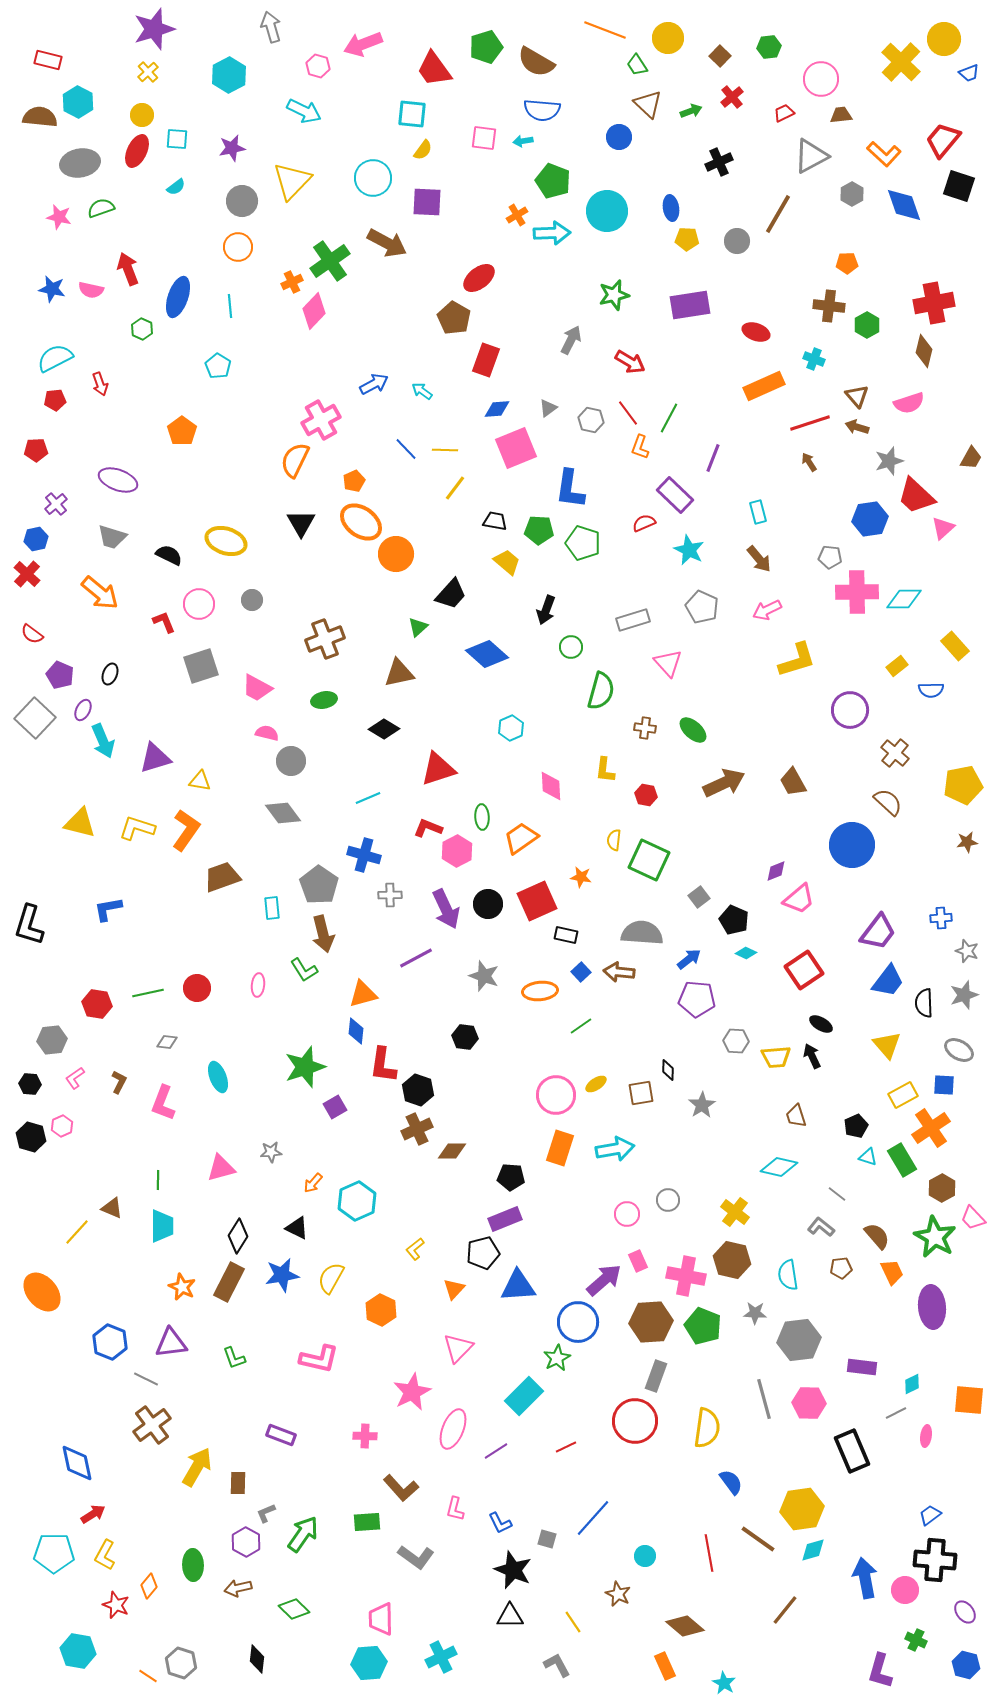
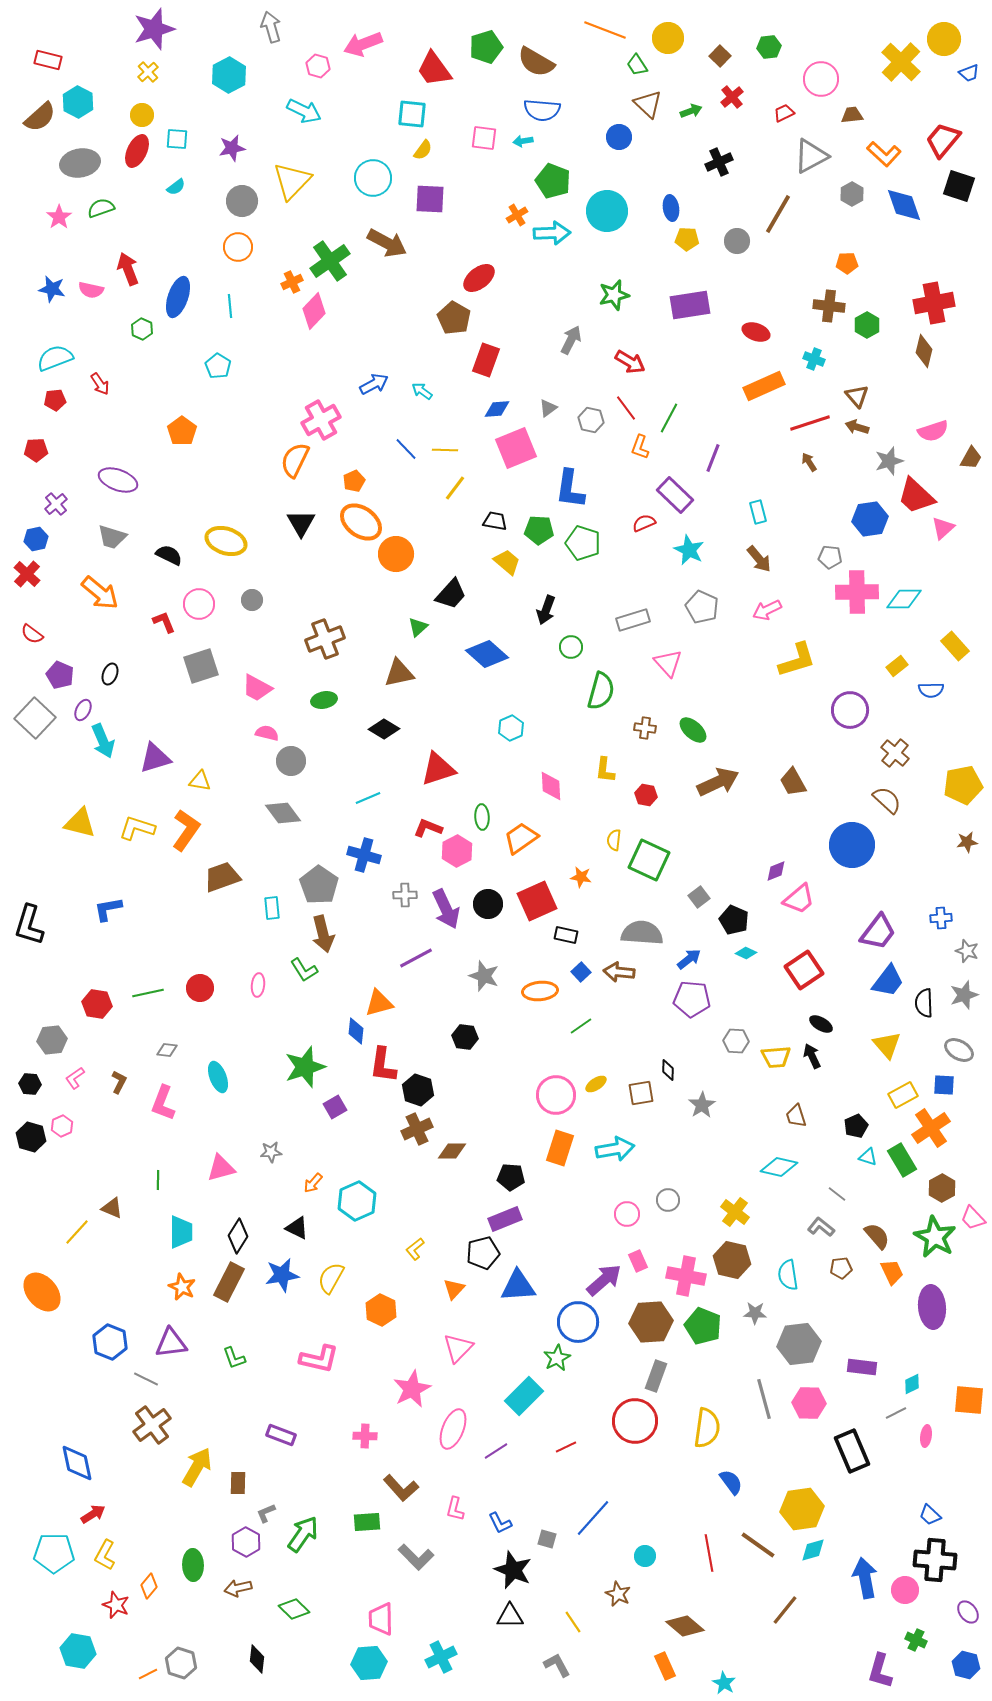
brown trapezoid at (841, 115): moved 11 px right
brown semicircle at (40, 117): rotated 132 degrees clockwise
purple square at (427, 202): moved 3 px right, 3 px up
pink star at (59, 217): rotated 25 degrees clockwise
cyan semicircle at (55, 358): rotated 6 degrees clockwise
red arrow at (100, 384): rotated 15 degrees counterclockwise
pink semicircle at (909, 403): moved 24 px right, 28 px down
red line at (628, 413): moved 2 px left, 5 px up
brown arrow at (724, 783): moved 6 px left, 1 px up
brown semicircle at (888, 802): moved 1 px left, 2 px up
gray cross at (390, 895): moved 15 px right
red circle at (197, 988): moved 3 px right
orange triangle at (363, 994): moved 16 px right, 9 px down
purple pentagon at (697, 999): moved 5 px left
gray diamond at (167, 1042): moved 8 px down
cyan trapezoid at (162, 1226): moved 19 px right, 6 px down
gray hexagon at (799, 1340): moved 4 px down
pink star at (412, 1392): moved 3 px up
blue trapezoid at (930, 1515): rotated 100 degrees counterclockwise
brown line at (758, 1539): moved 6 px down
gray L-shape at (416, 1557): rotated 9 degrees clockwise
purple ellipse at (965, 1612): moved 3 px right
orange line at (148, 1676): moved 2 px up; rotated 60 degrees counterclockwise
